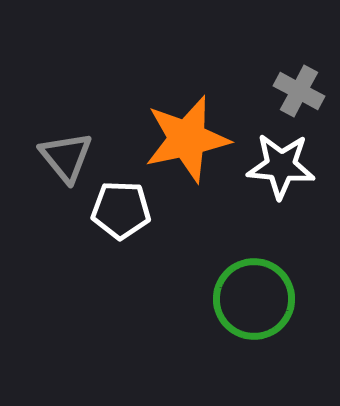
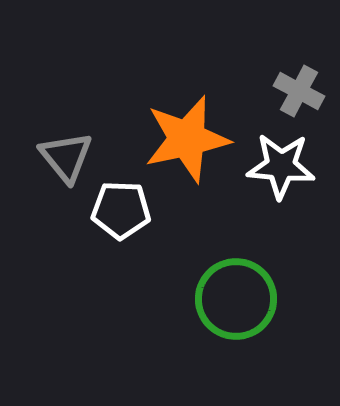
green circle: moved 18 px left
